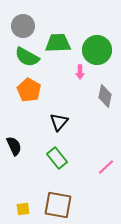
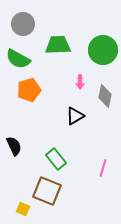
gray circle: moved 2 px up
green trapezoid: moved 2 px down
green circle: moved 6 px right
green semicircle: moved 9 px left, 2 px down
pink arrow: moved 10 px down
orange pentagon: rotated 25 degrees clockwise
black triangle: moved 16 px right, 6 px up; rotated 18 degrees clockwise
green rectangle: moved 1 px left, 1 px down
pink line: moved 3 px left, 1 px down; rotated 30 degrees counterclockwise
brown square: moved 11 px left, 14 px up; rotated 12 degrees clockwise
yellow square: rotated 32 degrees clockwise
